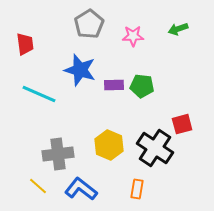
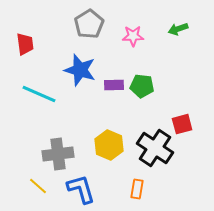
blue L-shape: rotated 36 degrees clockwise
